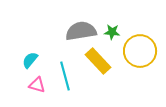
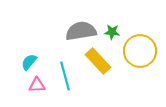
cyan semicircle: moved 1 px left, 2 px down
pink triangle: rotated 18 degrees counterclockwise
